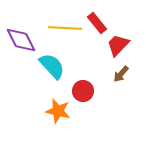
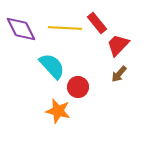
purple diamond: moved 11 px up
brown arrow: moved 2 px left
red circle: moved 5 px left, 4 px up
